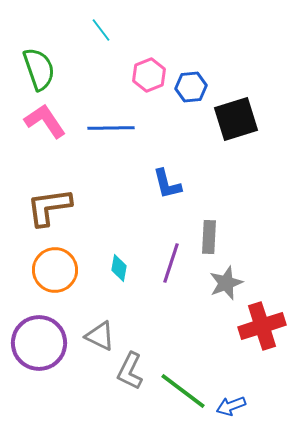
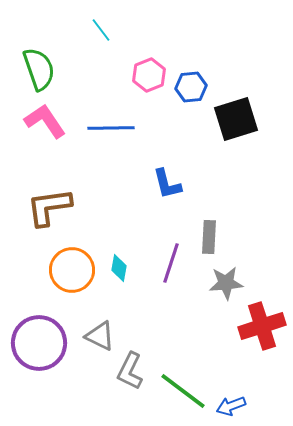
orange circle: moved 17 px right
gray star: rotated 16 degrees clockwise
